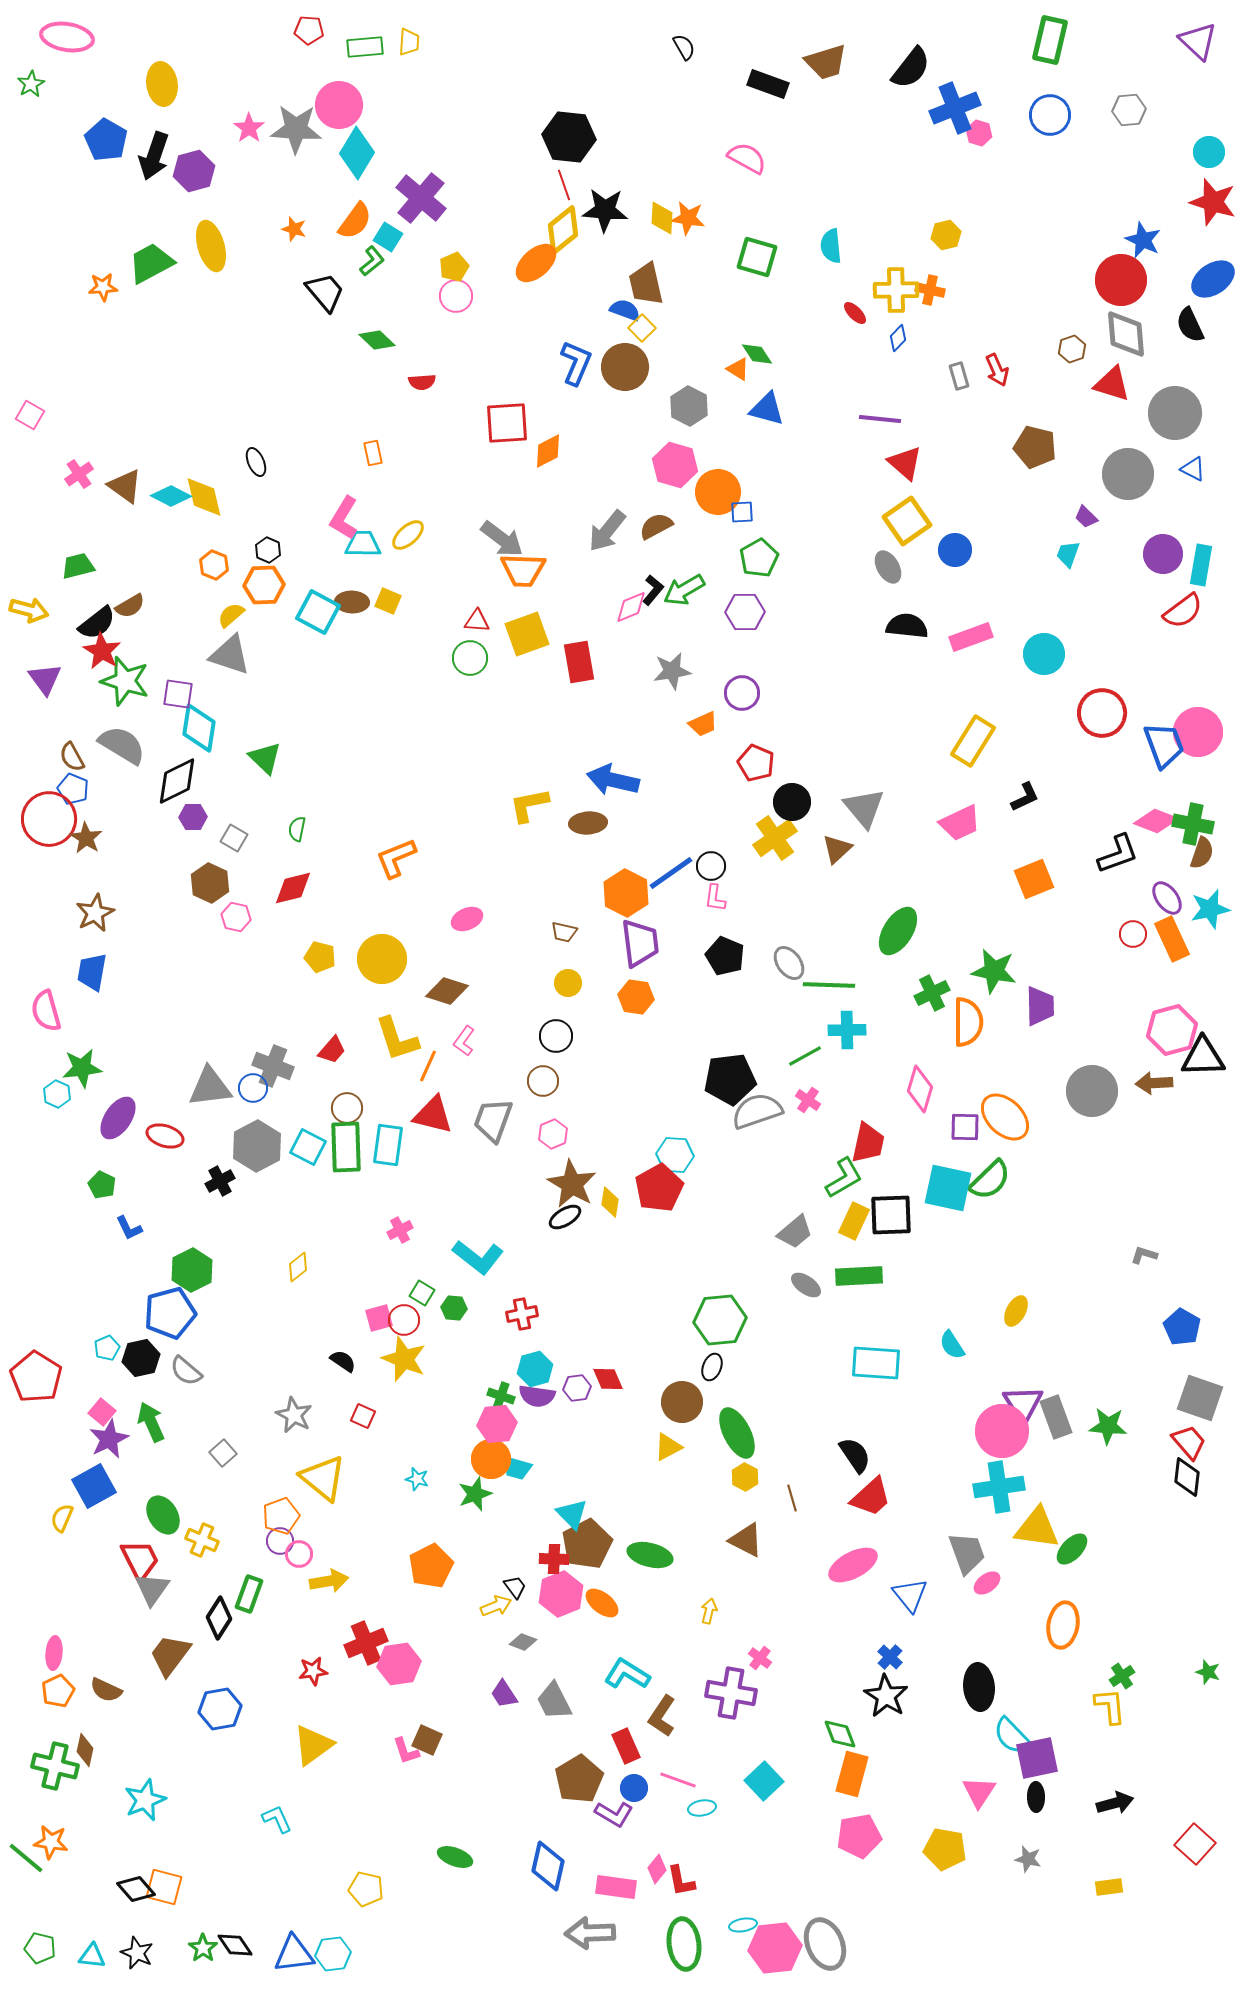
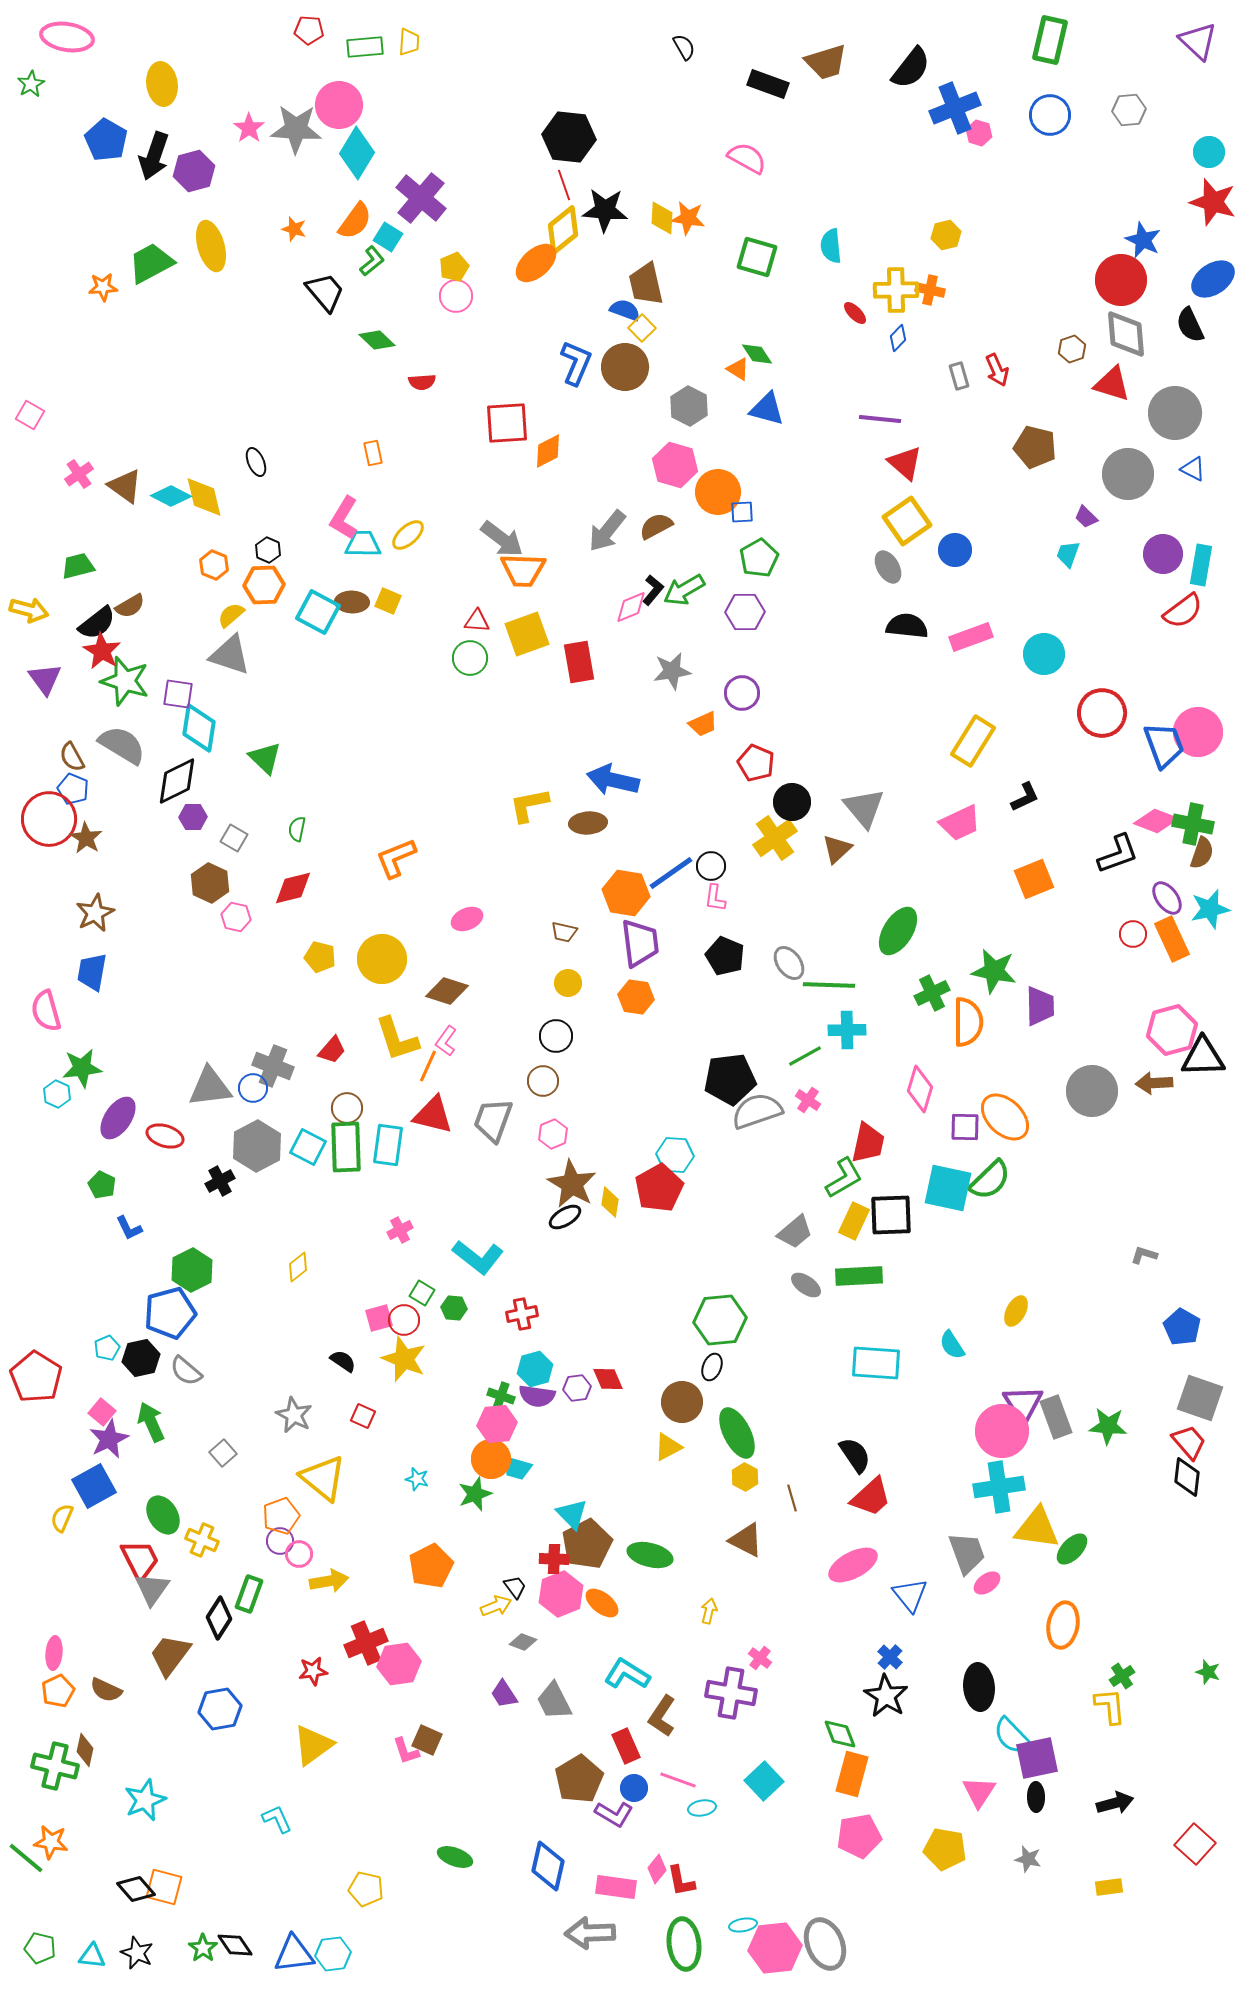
orange hexagon at (626, 893): rotated 18 degrees counterclockwise
pink L-shape at (464, 1041): moved 18 px left
